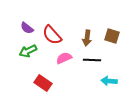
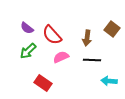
brown square: moved 7 px up; rotated 21 degrees clockwise
green arrow: rotated 18 degrees counterclockwise
pink semicircle: moved 3 px left, 1 px up
